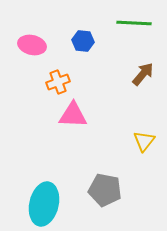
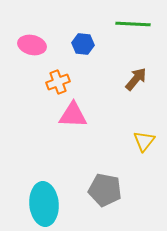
green line: moved 1 px left, 1 px down
blue hexagon: moved 3 px down
brown arrow: moved 7 px left, 5 px down
cyan ellipse: rotated 18 degrees counterclockwise
